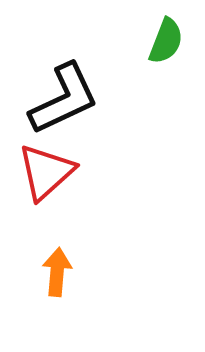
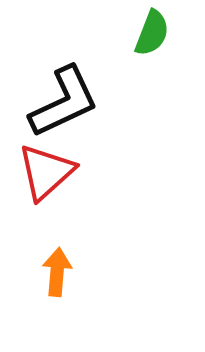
green semicircle: moved 14 px left, 8 px up
black L-shape: moved 3 px down
